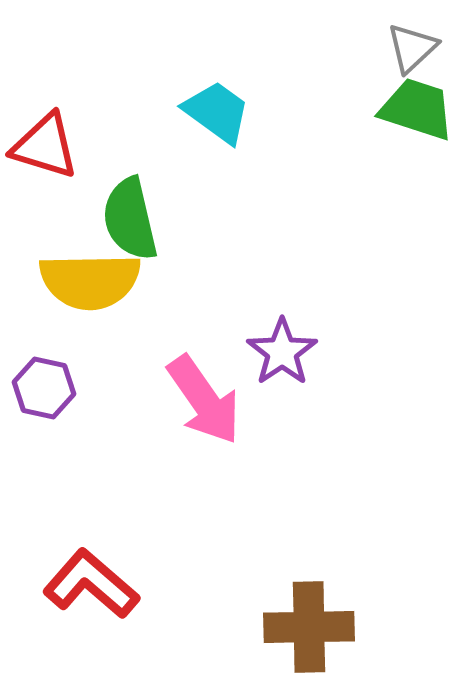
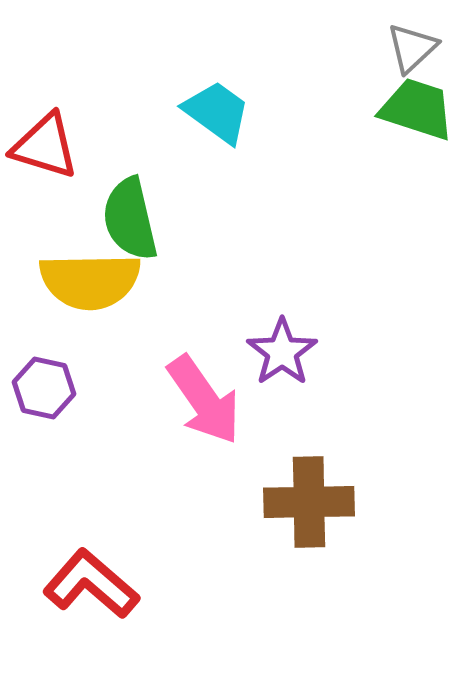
brown cross: moved 125 px up
